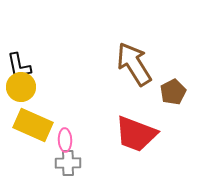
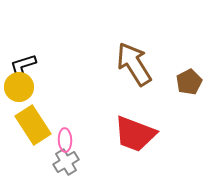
black L-shape: moved 4 px right; rotated 84 degrees clockwise
yellow circle: moved 2 px left
brown pentagon: moved 16 px right, 10 px up
yellow rectangle: rotated 33 degrees clockwise
red trapezoid: moved 1 px left
gray cross: moved 2 px left, 1 px up; rotated 30 degrees counterclockwise
